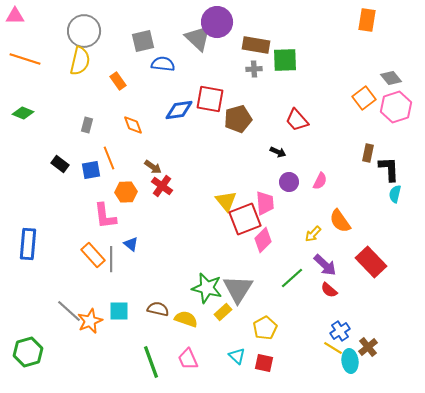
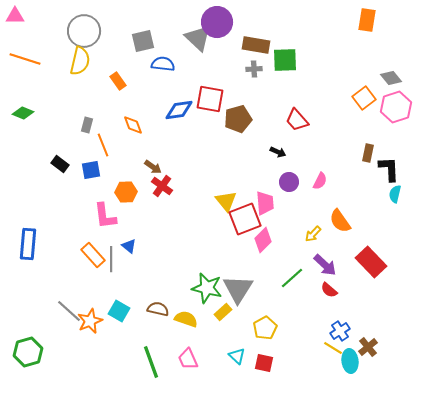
orange line at (109, 158): moved 6 px left, 13 px up
blue triangle at (131, 244): moved 2 px left, 2 px down
cyan square at (119, 311): rotated 30 degrees clockwise
